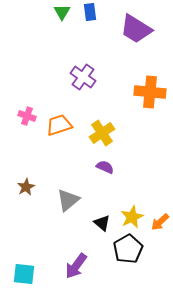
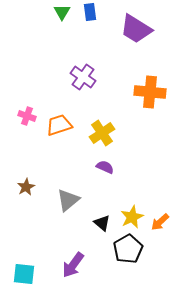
purple arrow: moved 3 px left, 1 px up
